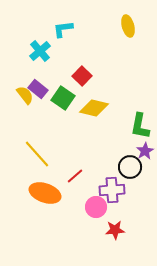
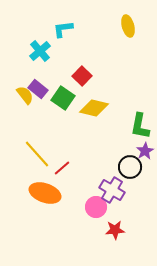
red line: moved 13 px left, 8 px up
purple cross: rotated 35 degrees clockwise
